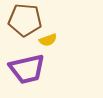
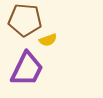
purple trapezoid: rotated 51 degrees counterclockwise
